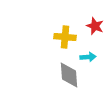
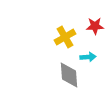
red star: rotated 24 degrees counterclockwise
yellow cross: rotated 35 degrees counterclockwise
